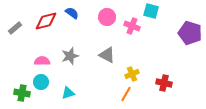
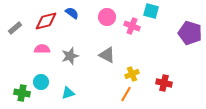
pink semicircle: moved 12 px up
